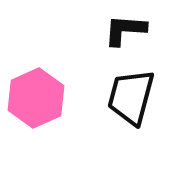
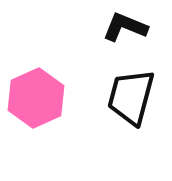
black L-shape: moved 3 px up; rotated 18 degrees clockwise
